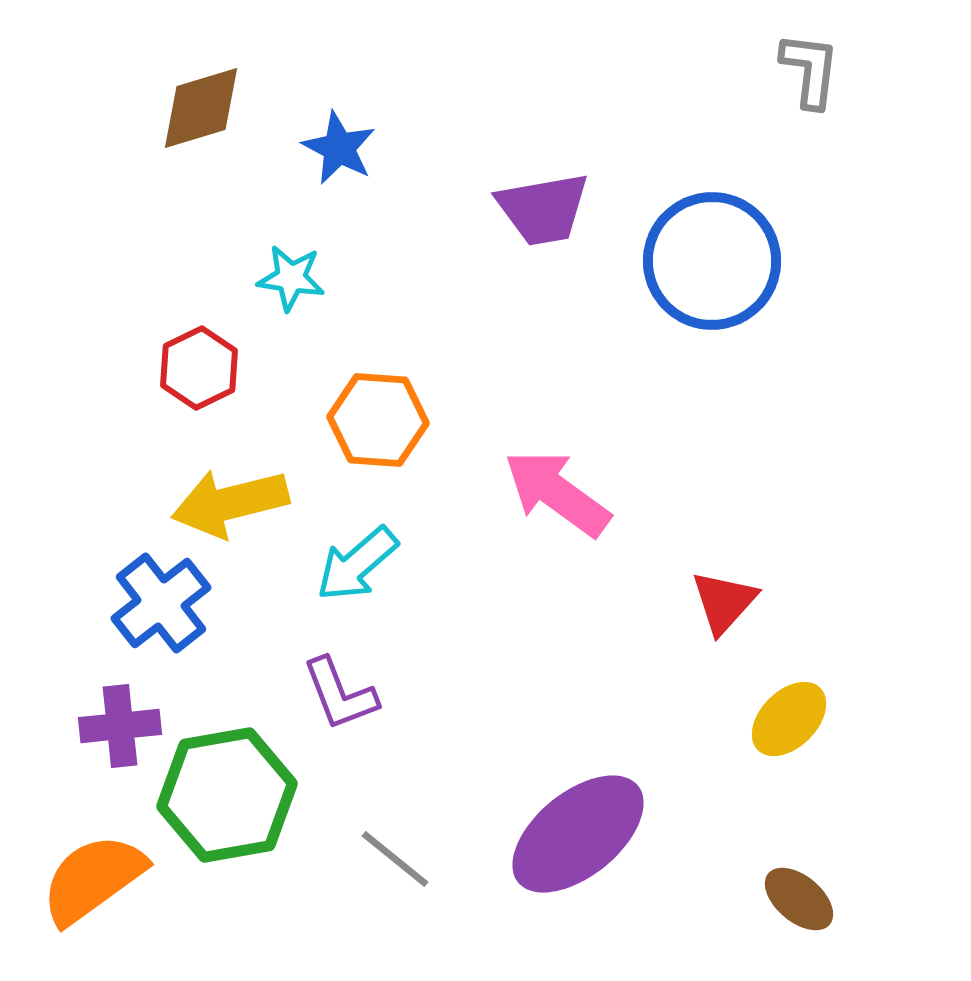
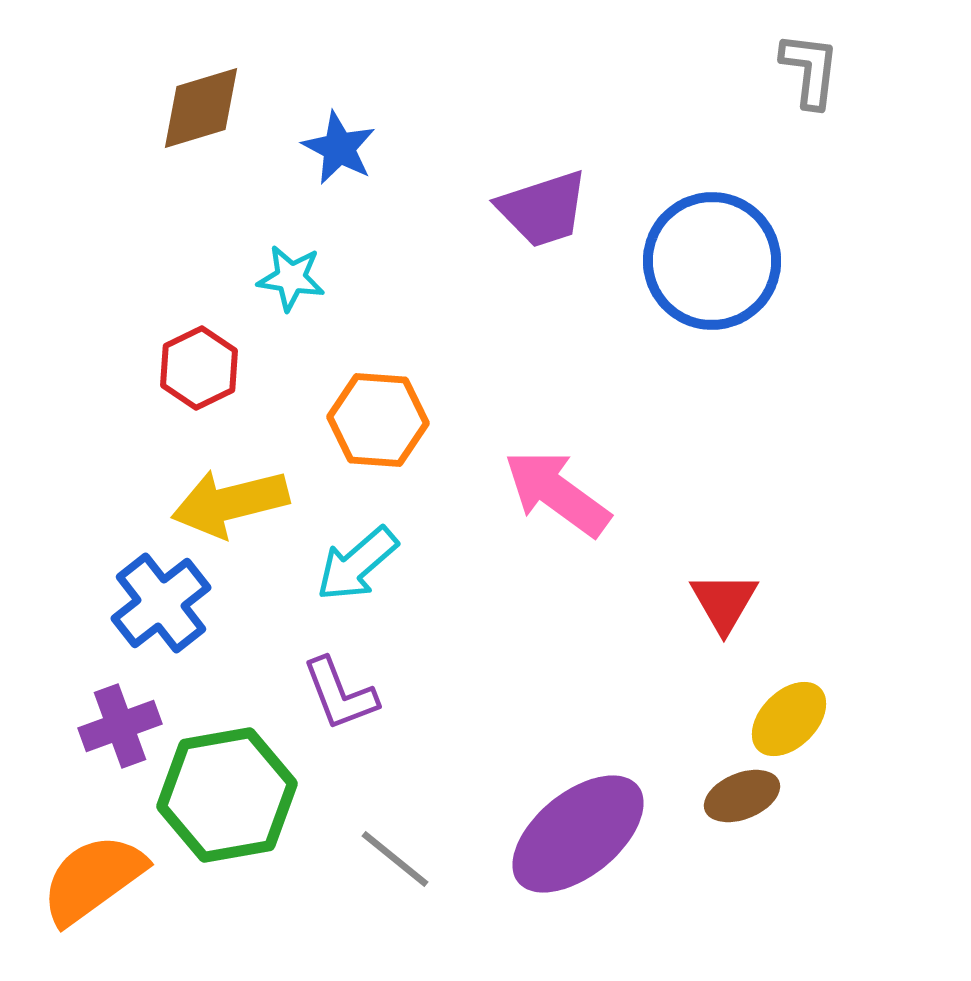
purple trapezoid: rotated 8 degrees counterclockwise
red triangle: rotated 12 degrees counterclockwise
purple cross: rotated 14 degrees counterclockwise
brown ellipse: moved 57 px left, 103 px up; rotated 62 degrees counterclockwise
